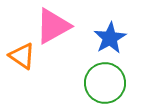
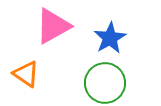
orange triangle: moved 4 px right, 18 px down
